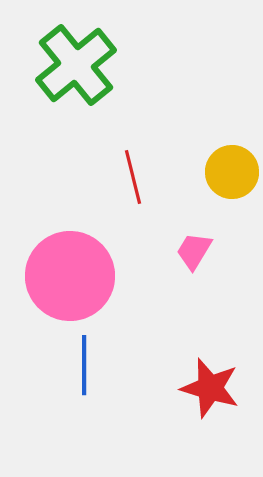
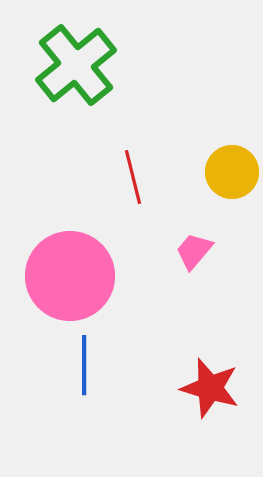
pink trapezoid: rotated 9 degrees clockwise
